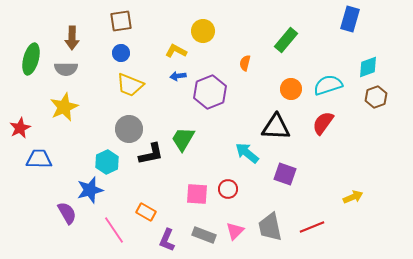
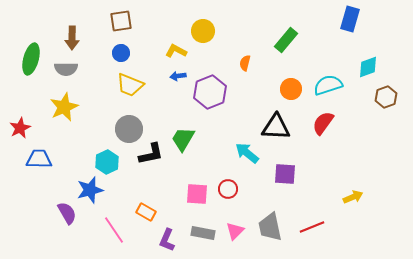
brown hexagon: moved 10 px right
purple square: rotated 15 degrees counterclockwise
gray rectangle: moved 1 px left, 2 px up; rotated 10 degrees counterclockwise
